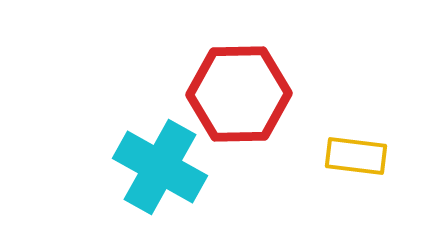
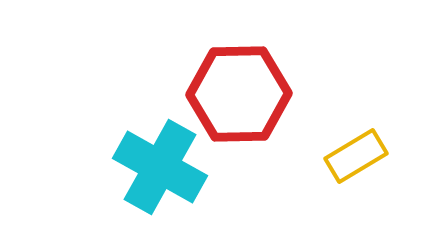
yellow rectangle: rotated 38 degrees counterclockwise
